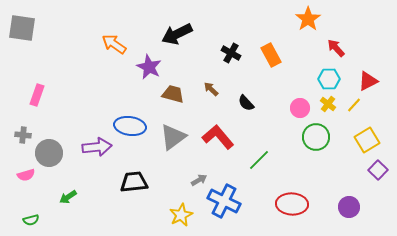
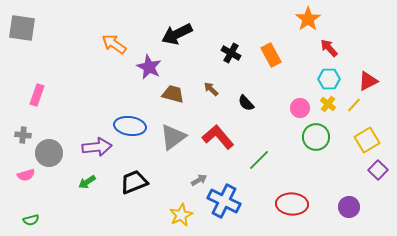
red arrow: moved 7 px left
black trapezoid: rotated 16 degrees counterclockwise
green arrow: moved 19 px right, 15 px up
